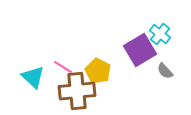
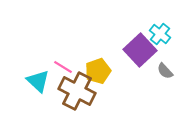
purple square: rotated 12 degrees counterclockwise
yellow pentagon: rotated 25 degrees clockwise
cyan triangle: moved 5 px right, 4 px down
brown cross: rotated 33 degrees clockwise
